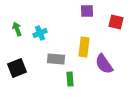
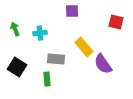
purple square: moved 15 px left
green arrow: moved 2 px left
cyan cross: rotated 16 degrees clockwise
yellow rectangle: rotated 48 degrees counterclockwise
purple semicircle: moved 1 px left
black square: moved 1 px up; rotated 36 degrees counterclockwise
green rectangle: moved 23 px left
